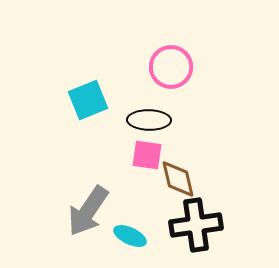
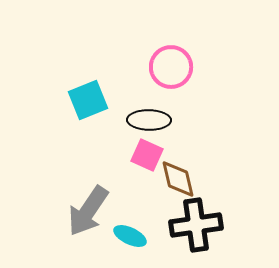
pink square: rotated 16 degrees clockwise
